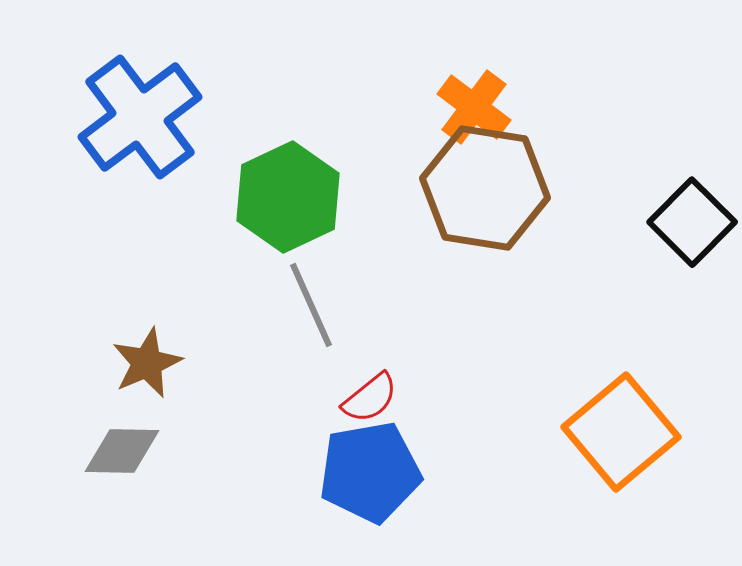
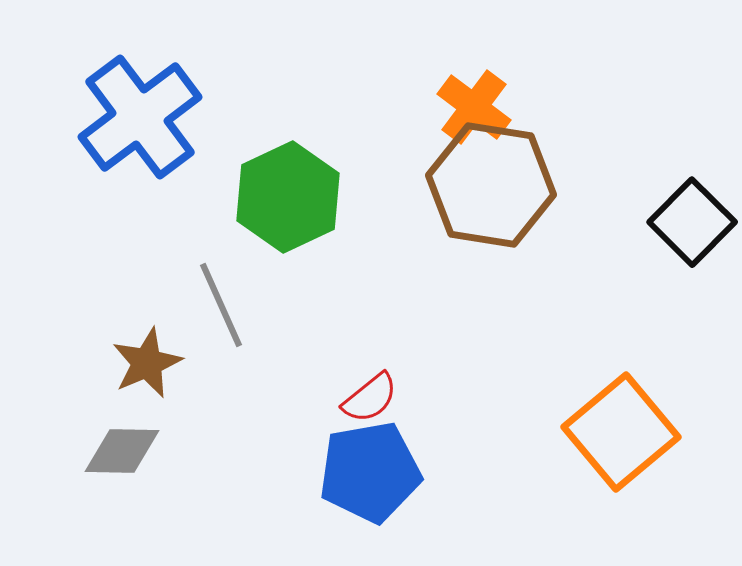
brown hexagon: moved 6 px right, 3 px up
gray line: moved 90 px left
